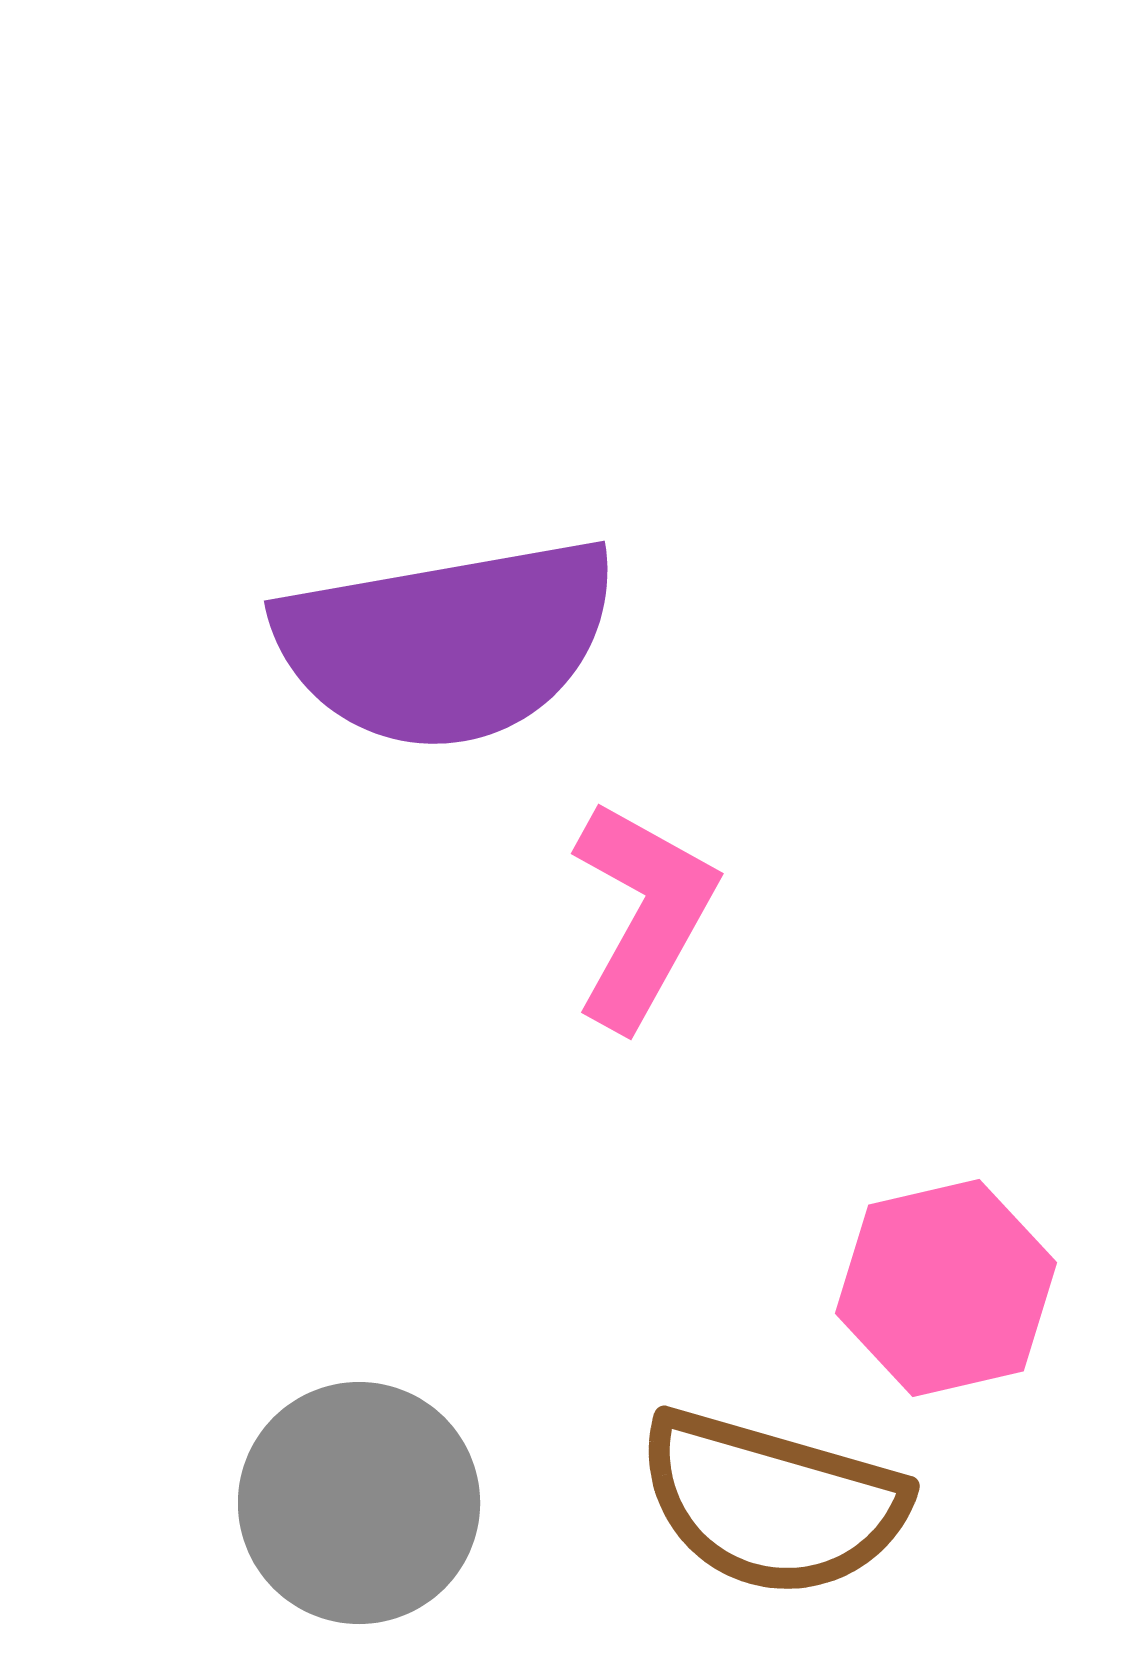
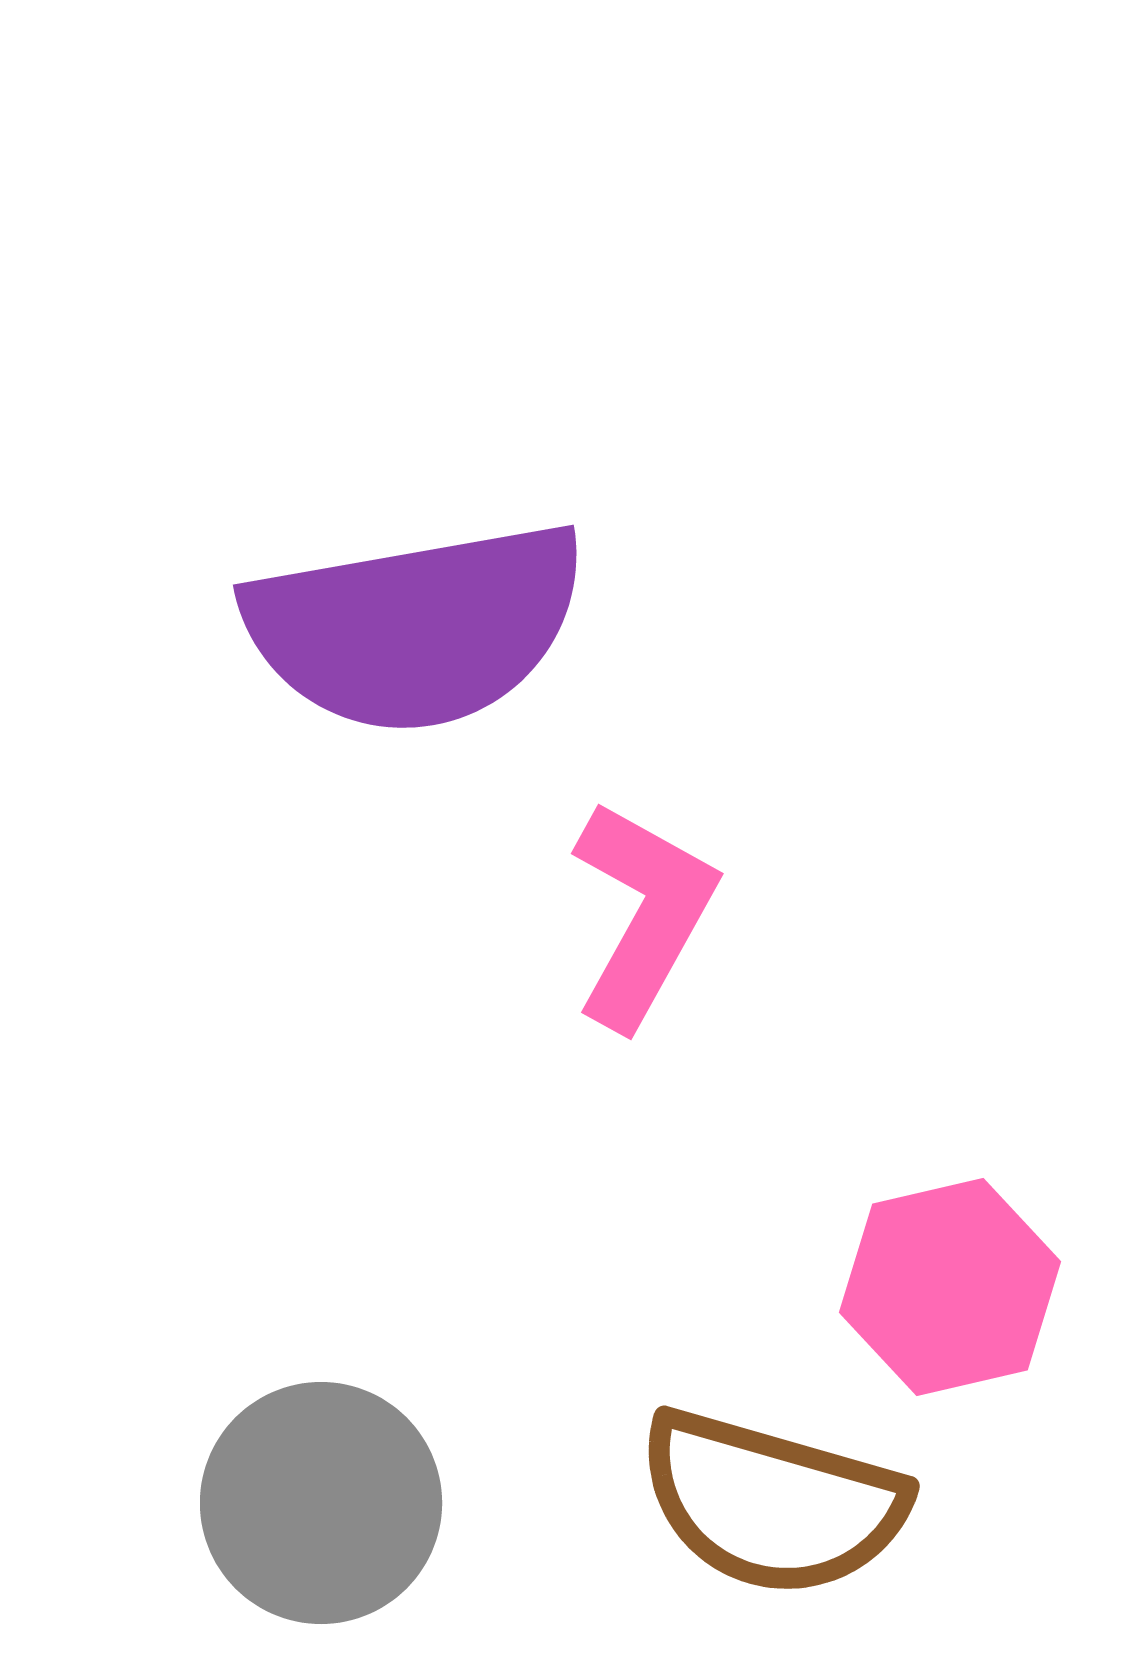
purple semicircle: moved 31 px left, 16 px up
pink hexagon: moved 4 px right, 1 px up
gray circle: moved 38 px left
